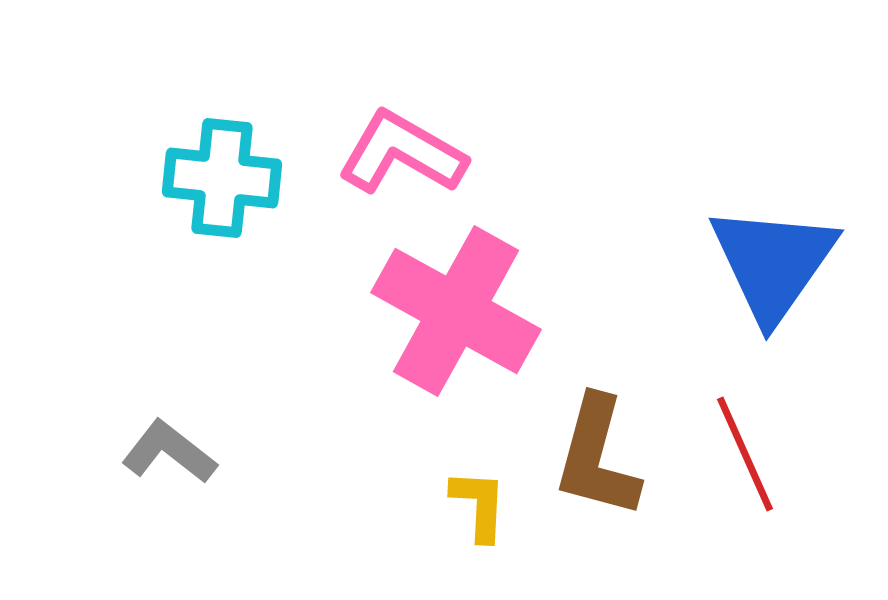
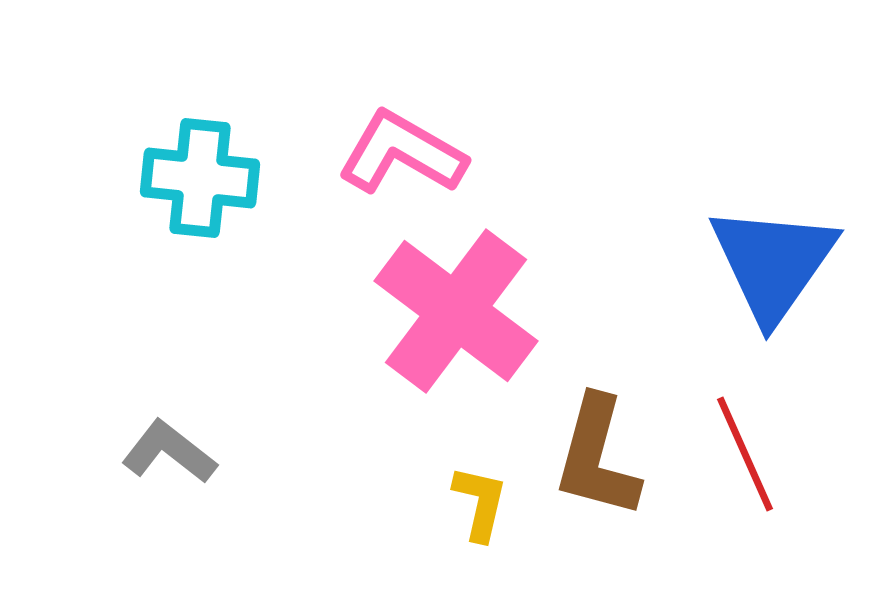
cyan cross: moved 22 px left
pink cross: rotated 8 degrees clockwise
yellow L-shape: moved 1 px right, 2 px up; rotated 10 degrees clockwise
